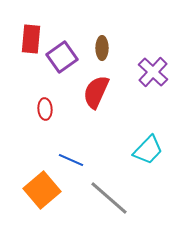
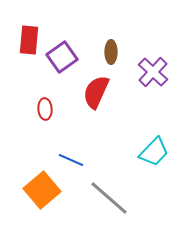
red rectangle: moved 2 px left, 1 px down
brown ellipse: moved 9 px right, 4 px down
cyan trapezoid: moved 6 px right, 2 px down
